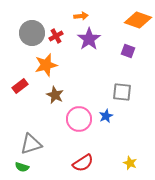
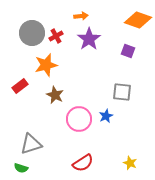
green semicircle: moved 1 px left, 1 px down
